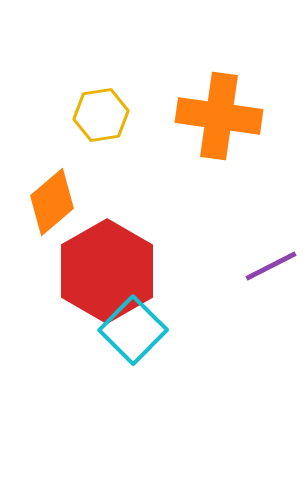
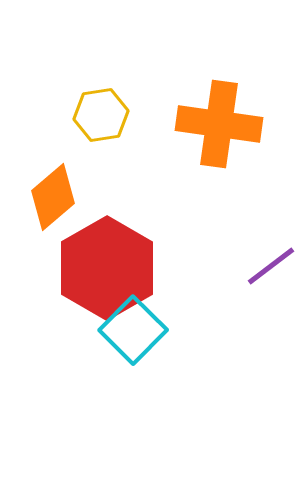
orange cross: moved 8 px down
orange diamond: moved 1 px right, 5 px up
purple line: rotated 10 degrees counterclockwise
red hexagon: moved 3 px up
